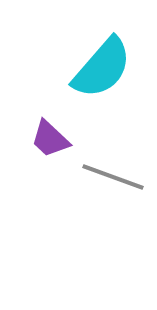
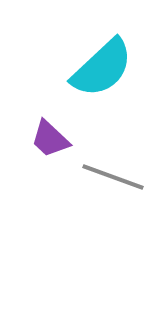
cyan semicircle: rotated 6 degrees clockwise
